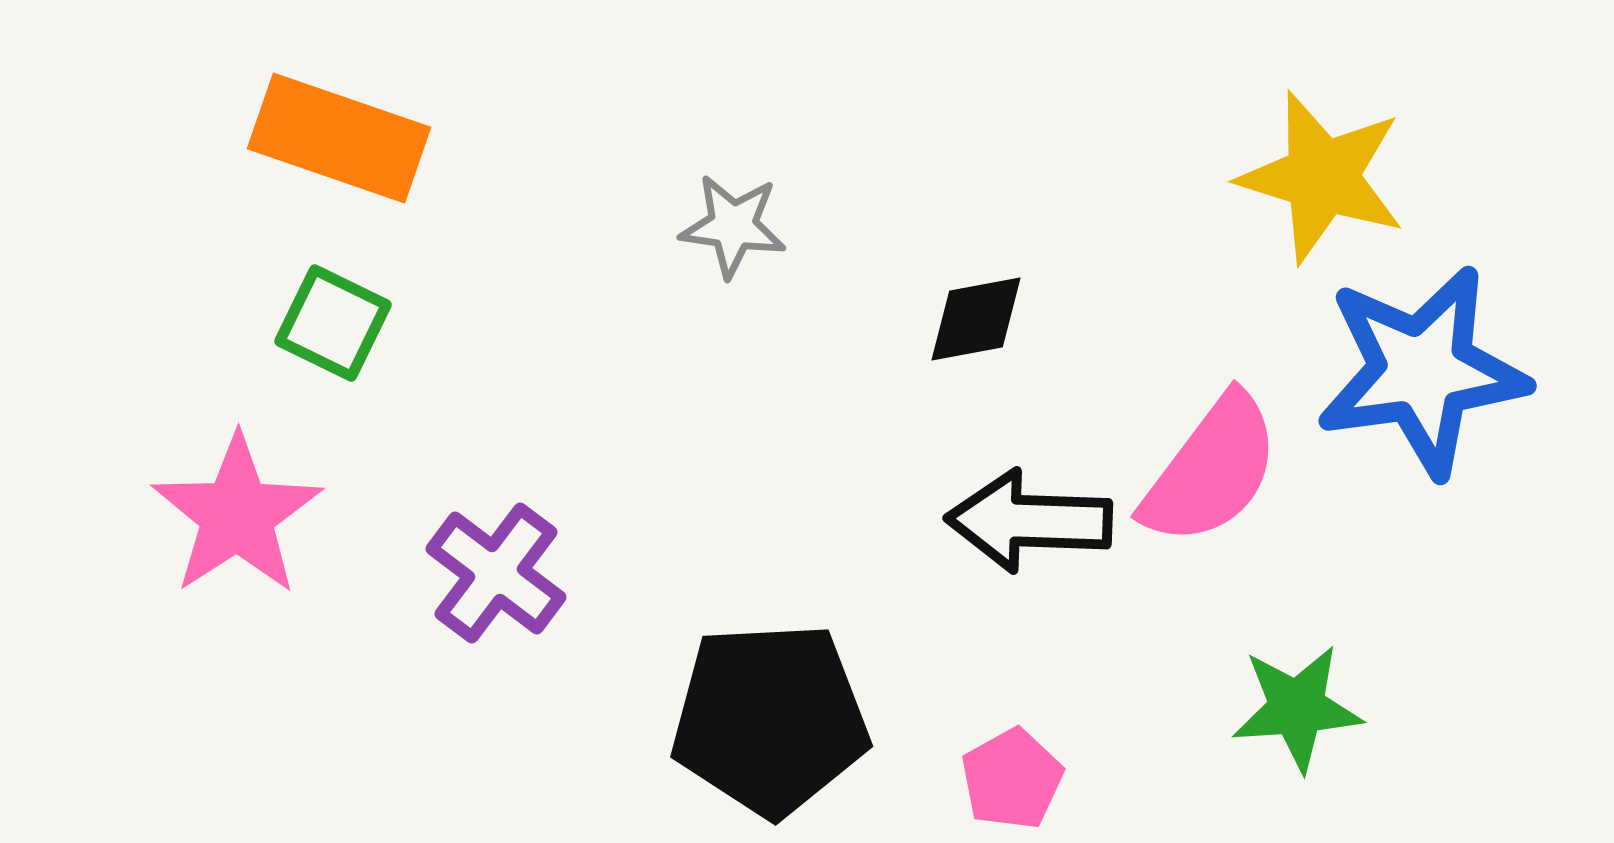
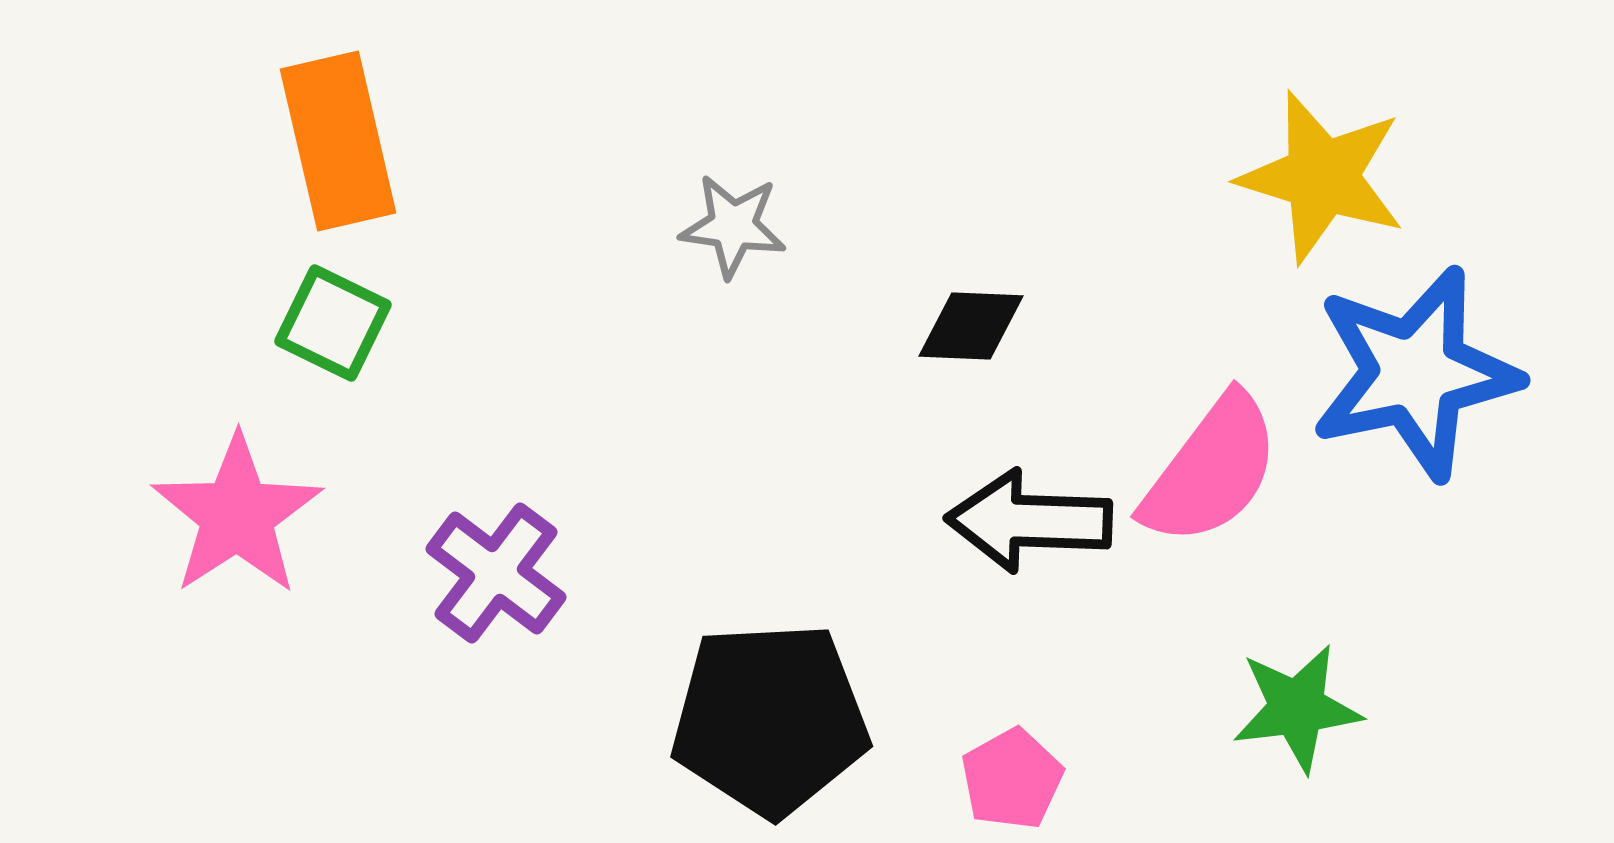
orange rectangle: moved 1 px left, 3 px down; rotated 58 degrees clockwise
black diamond: moved 5 px left, 7 px down; rotated 13 degrees clockwise
blue star: moved 7 px left, 2 px down; rotated 4 degrees counterclockwise
green star: rotated 3 degrees counterclockwise
